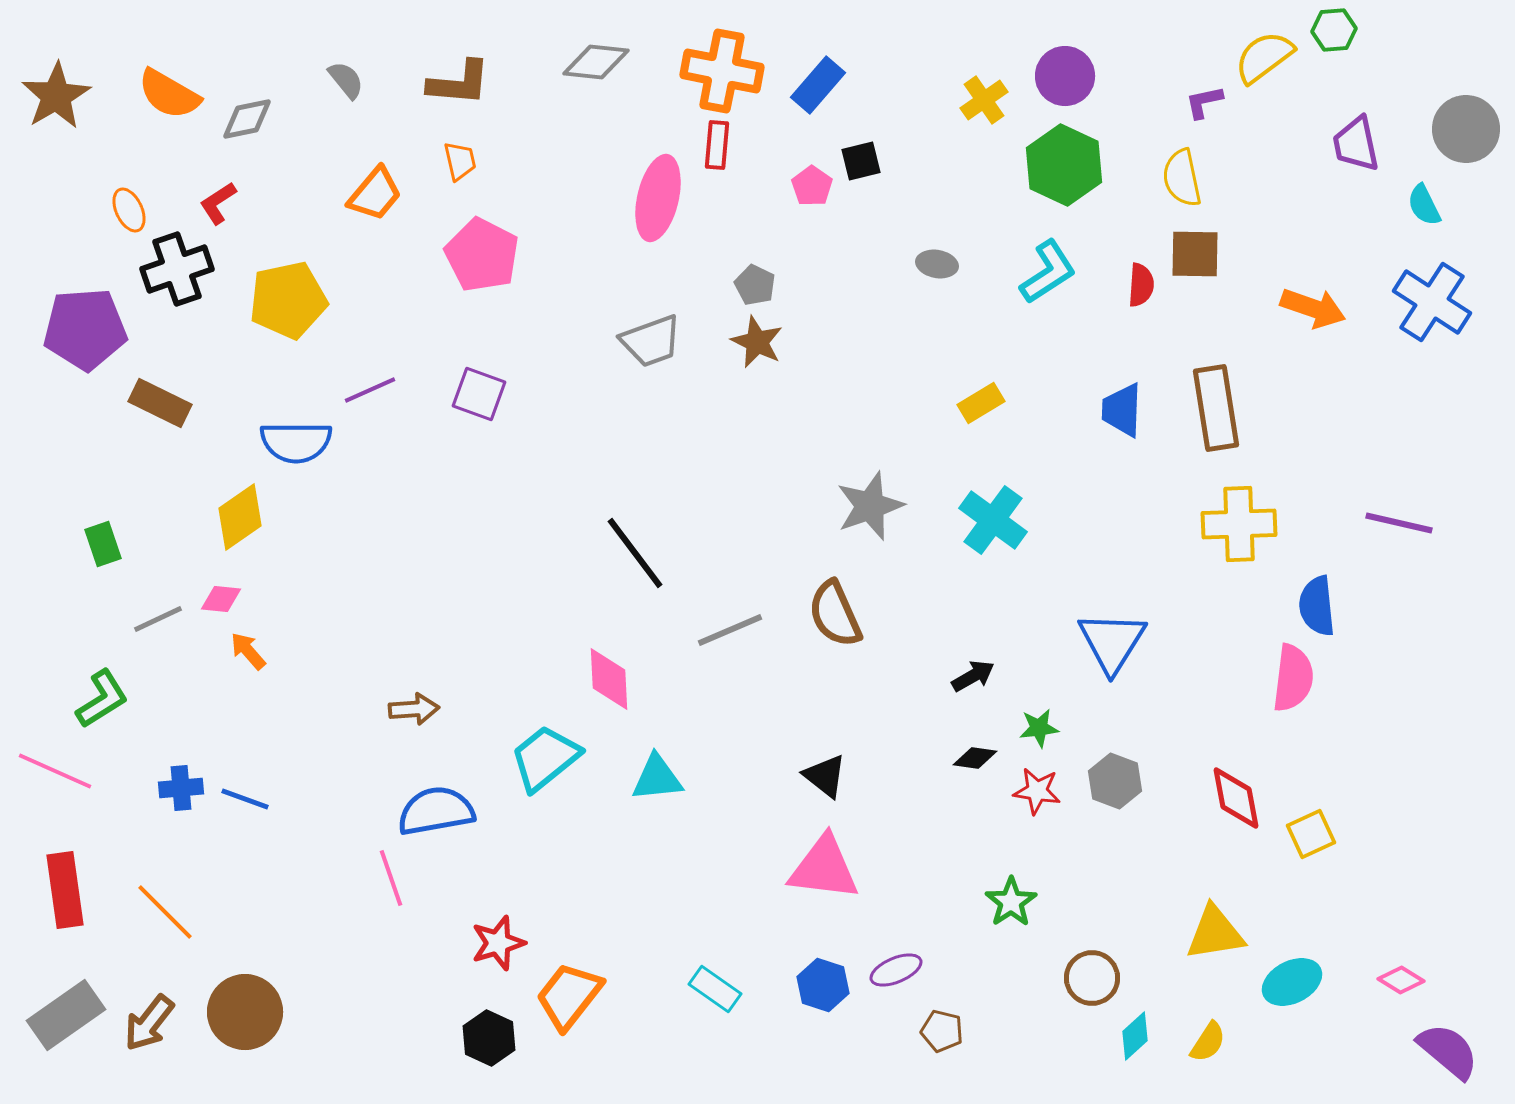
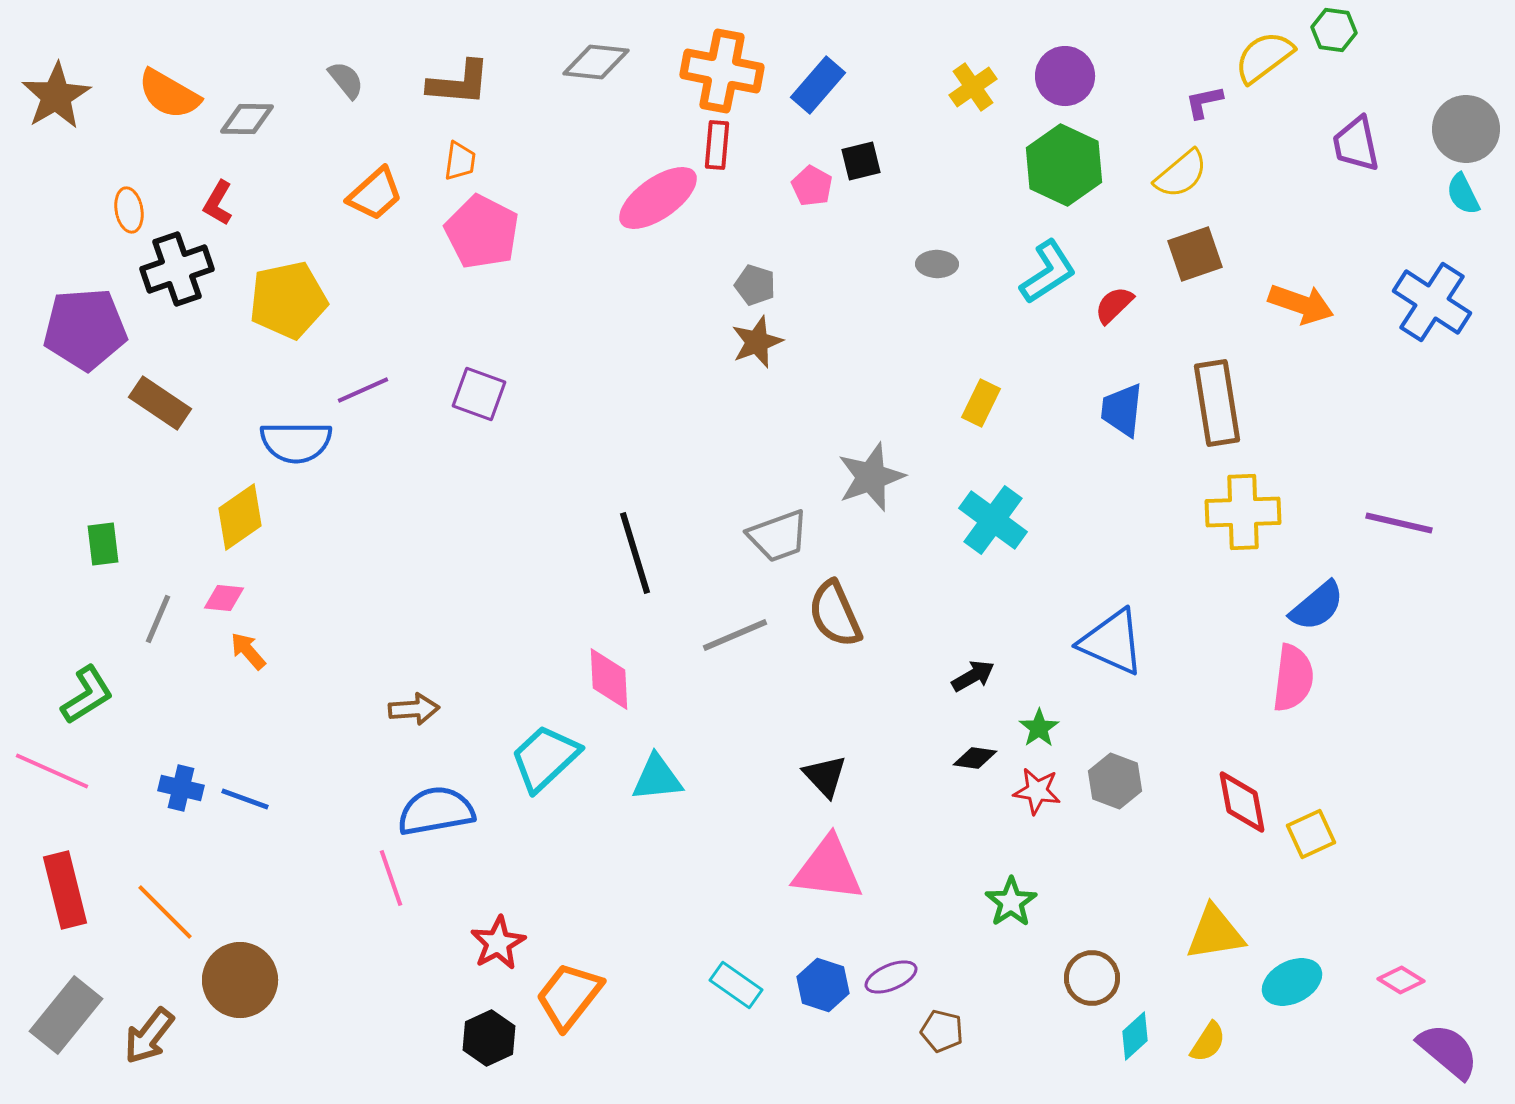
green hexagon at (1334, 30): rotated 12 degrees clockwise
yellow cross at (984, 100): moved 11 px left, 13 px up
gray diamond at (247, 119): rotated 12 degrees clockwise
orange trapezoid at (460, 161): rotated 21 degrees clockwise
yellow semicircle at (1182, 178): moved 1 px left, 4 px up; rotated 118 degrees counterclockwise
pink pentagon at (812, 186): rotated 6 degrees counterclockwise
orange trapezoid at (375, 194): rotated 8 degrees clockwise
pink ellipse at (658, 198): rotated 42 degrees clockwise
red L-shape at (218, 203): rotated 27 degrees counterclockwise
cyan semicircle at (1424, 205): moved 39 px right, 11 px up
orange ellipse at (129, 210): rotated 15 degrees clockwise
brown square at (1195, 254): rotated 20 degrees counterclockwise
pink pentagon at (482, 255): moved 23 px up
gray ellipse at (937, 264): rotated 9 degrees counterclockwise
gray pentagon at (755, 285): rotated 9 degrees counterclockwise
red semicircle at (1141, 285): moved 27 px left, 20 px down; rotated 138 degrees counterclockwise
orange arrow at (1313, 308): moved 12 px left, 4 px up
gray trapezoid at (651, 341): moved 127 px right, 195 px down
brown star at (757, 342): rotated 26 degrees clockwise
purple line at (370, 390): moved 7 px left
brown rectangle at (160, 403): rotated 8 degrees clockwise
yellow rectangle at (981, 403): rotated 33 degrees counterclockwise
brown rectangle at (1216, 408): moved 1 px right, 5 px up
blue trapezoid at (1122, 410): rotated 4 degrees clockwise
gray star at (870, 506): moved 1 px right, 29 px up
yellow cross at (1239, 524): moved 4 px right, 12 px up
green rectangle at (103, 544): rotated 12 degrees clockwise
black line at (635, 553): rotated 20 degrees clockwise
pink diamond at (221, 599): moved 3 px right, 1 px up
blue semicircle at (1317, 606): rotated 124 degrees counterclockwise
gray line at (158, 619): rotated 42 degrees counterclockwise
gray line at (730, 630): moved 5 px right, 5 px down
blue triangle at (1112, 642): rotated 38 degrees counterclockwise
green L-shape at (102, 699): moved 15 px left, 4 px up
green star at (1039, 728): rotated 27 degrees counterclockwise
cyan trapezoid at (545, 758): rotated 4 degrees counterclockwise
pink line at (55, 771): moved 3 px left
black triangle at (825, 776): rotated 9 degrees clockwise
blue cross at (181, 788): rotated 18 degrees clockwise
red diamond at (1236, 798): moved 6 px right, 4 px down
pink triangle at (824, 868): moved 4 px right, 1 px down
red rectangle at (65, 890): rotated 6 degrees counterclockwise
red star at (498, 943): rotated 12 degrees counterclockwise
purple ellipse at (896, 970): moved 5 px left, 7 px down
cyan rectangle at (715, 989): moved 21 px right, 4 px up
brown circle at (245, 1012): moved 5 px left, 32 px up
gray rectangle at (66, 1015): rotated 16 degrees counterclockwise
brown arrow at (149, 1023): moved 13 px down
black hexagon at (489, 1038): rotated 10 degrees clockwise
